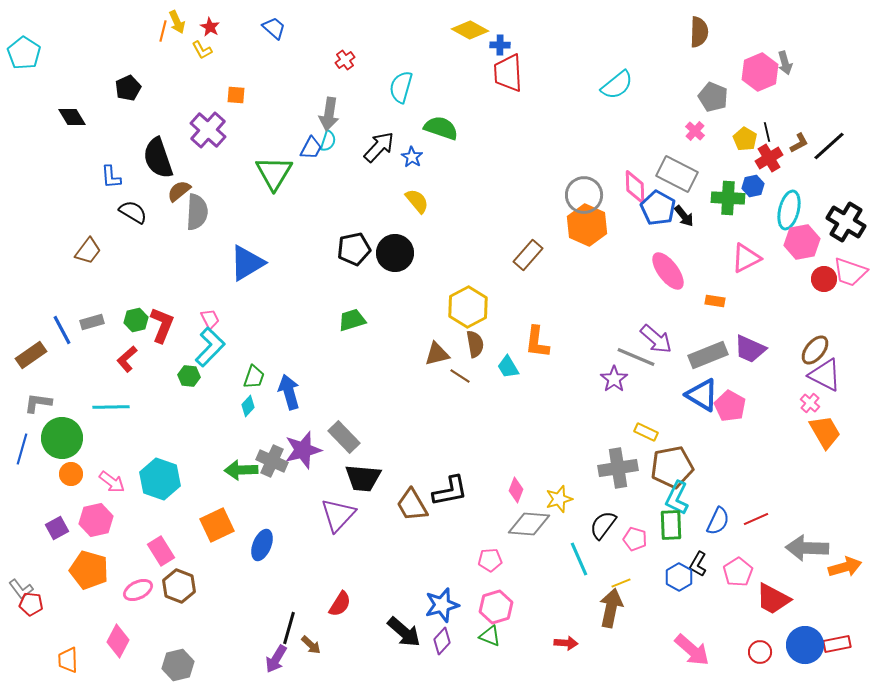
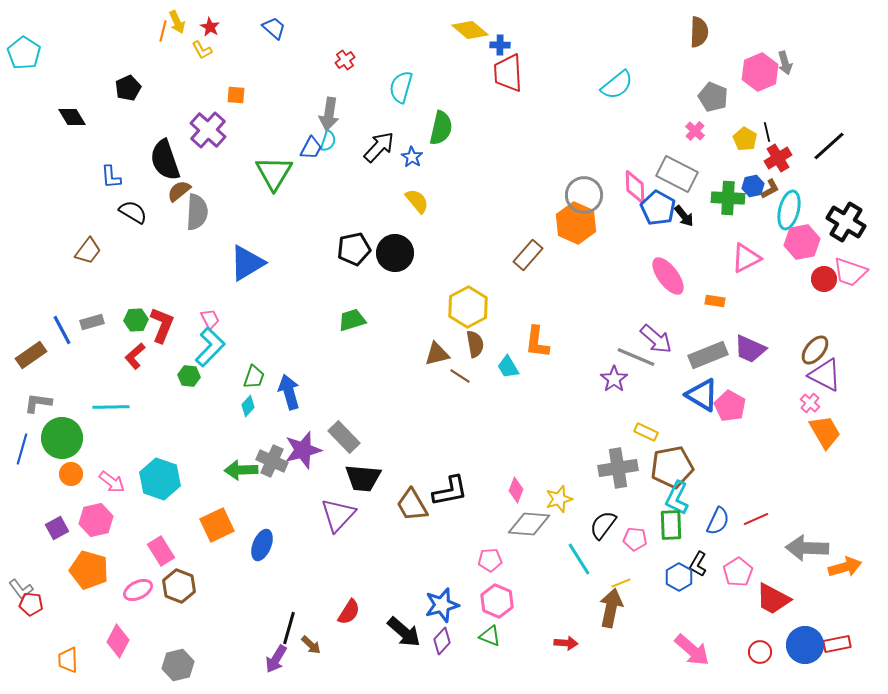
yellow diamond at (470, 30): rotated 12 degrees clockwise
green semicircle at (441, 128): rotated 84 degrees clockwise
brown L-shape at (799, 143): moved 29 px left, 46 px down
black semicircle at (158, 158): moved 7 px right, 2 px down
red cross at (769, 158): moved 9 px right
orange hexagon at (587, 225): moved 11 px left, 2 px up
pink ellipse at (668, 271): moved 5 px down
green hexagon at (136, 320): rotated 10 degrees clockwise
red L-shape at (127, 359): moved 8 px right, 3 px up
pink pentagon at (635, 539): rotated 10 degrees counterclockwise
cyan line at (579, 559): rotated 8 degrees counterclockwise
red semicircle at (340, 604): moved 9 px right, 8 px down
pink hexagon at (496, 607): moved 1 px right, 6 px up; rotated 20 degrees counterclockwise
